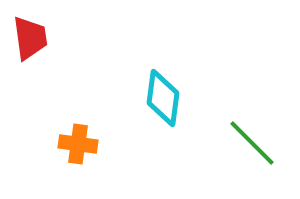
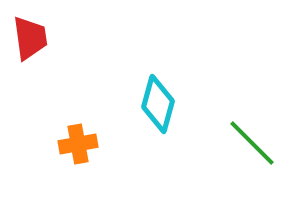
cyan diamond: moved 5 px left, 6 px down; rotated 8 degrees clockwise
orange cross: rotated 18 degrees counterclockwise
